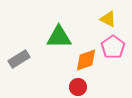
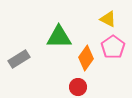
orange diamond: moved 2 px up; rotated 35 degrees counterclockwise
